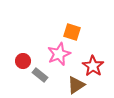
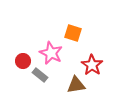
orange square: moved 1 px right, 1 px down
pink star: moved 8 px left, 1 px up; rotated 25 degrees counterclockwise
red star: moved 1 px left, 1 px up
brown triangle: rotated 24 degrees clockwise
